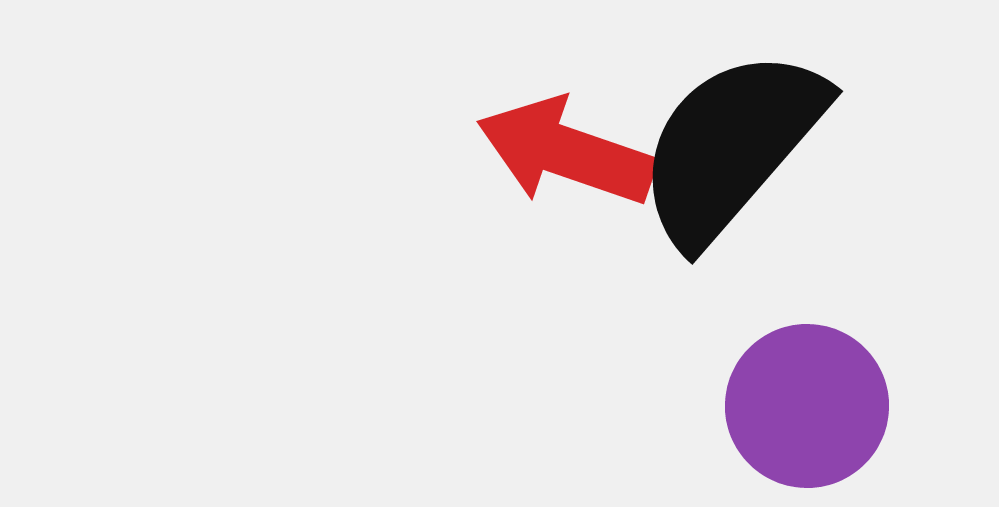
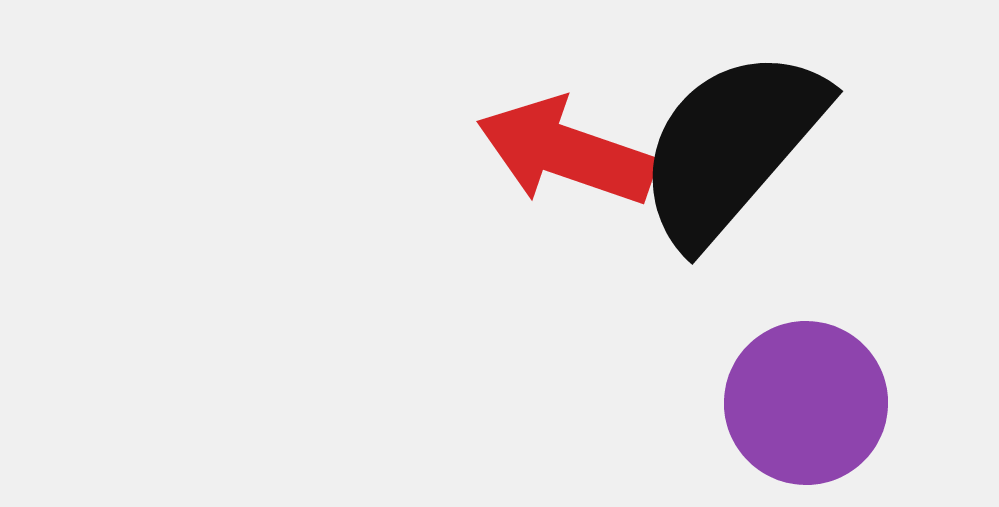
purple circle: moved 1 px left, 3 px up
